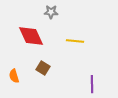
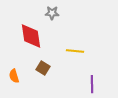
gray star: moved 1 px right, 1 px down
red diamond: rotated 16 degrees clockwise
yellow line: moved 10 px down
